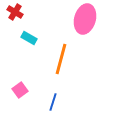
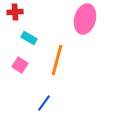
red cross: rotated 35 degrees counterclockwise
orange line: moved 4 px left, 1 px down
pink square: moved 25 px up; rotated 21 degrees counterclockwise
blue line: moved 9 px left, 1 px down; rotated 18 degrees clockwise
